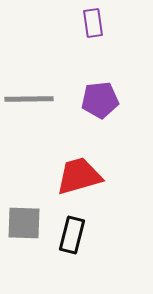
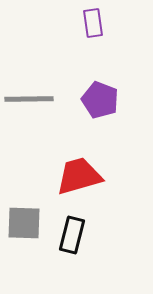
purple pentagon: rotated 27 degrees clockwise
